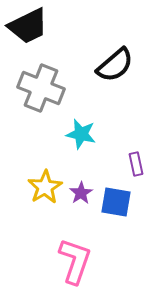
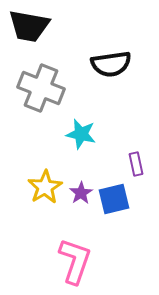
black trapezoid: moved 1 px right; rotated 36 degrees clockwise
black semicircle: moved 4 px left, 1 px up; rotated 33 degrees clockwise
blue square: moved 2 px left, 3 px up; rotated 24 degrees counterclockwise
